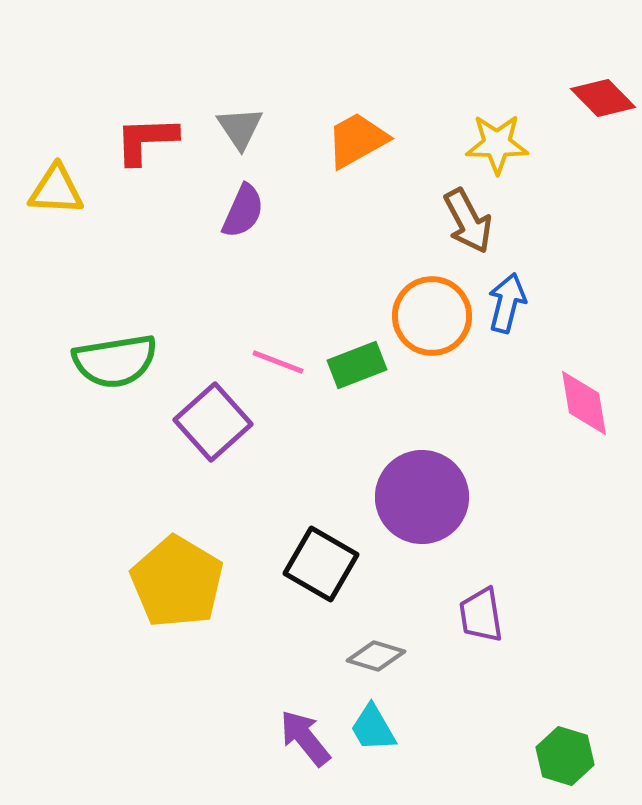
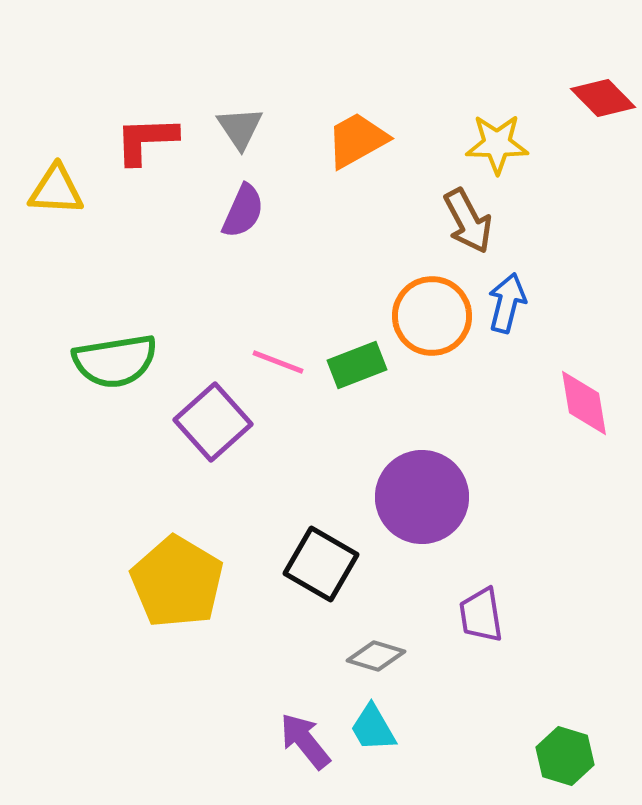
purple arrow: moved 3 px down
